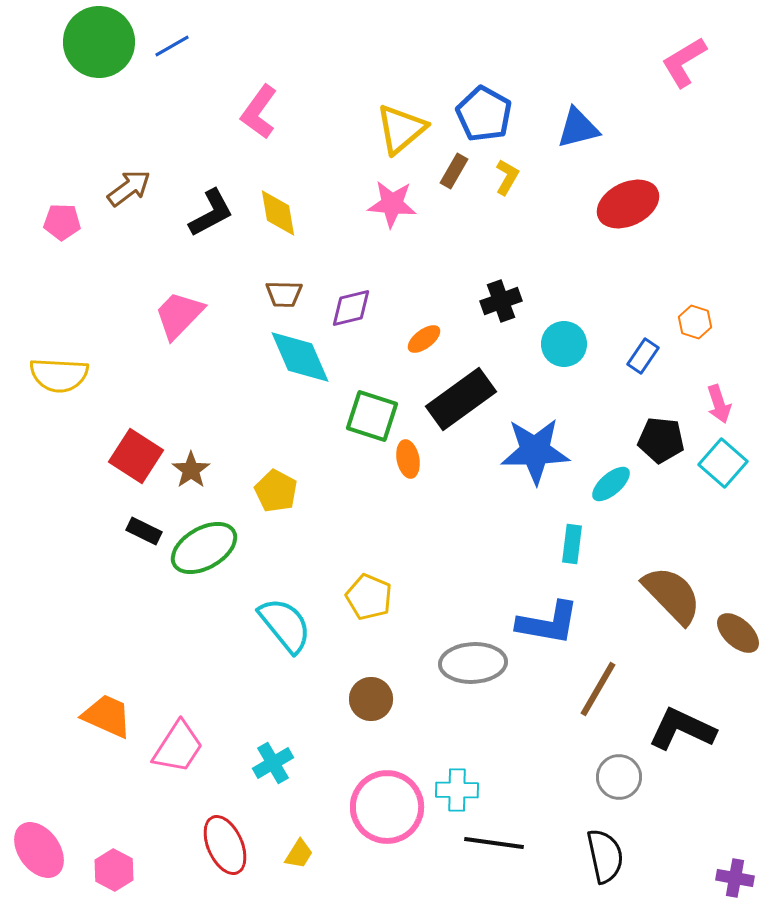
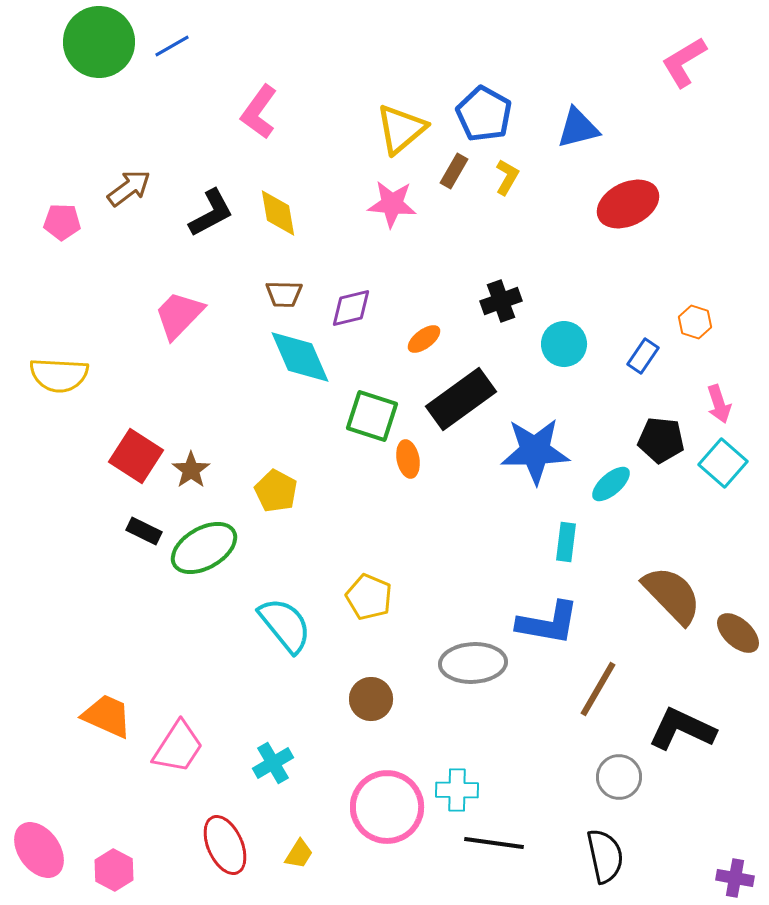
cyan rectangle at (572, 544): moved 6 px left, 2 px up
